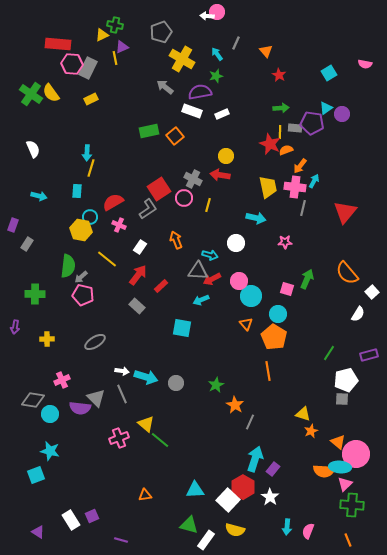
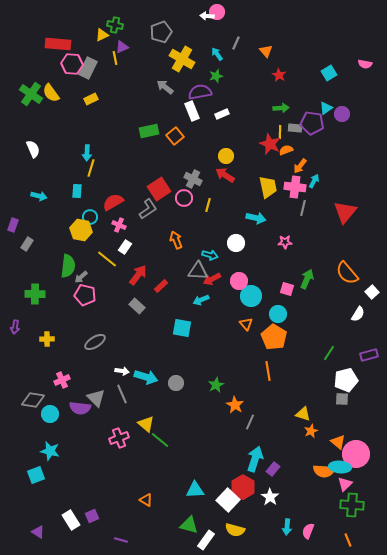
white rectangle at (192, 111): rotated 48 degrees clockwise
red arrow at (220, 175): moved 5 px right; rotated 24 degrees clockwise
white rectangle at (140, 247): moved 15 px left
pink pentagon at (83, 295): moved 2 px right
orange triangle at (145, 495): moved 1 px right, 5 px down; rotated 40 degrees clockwise
